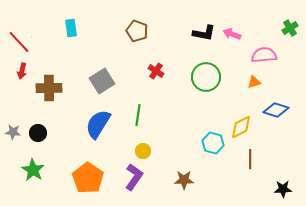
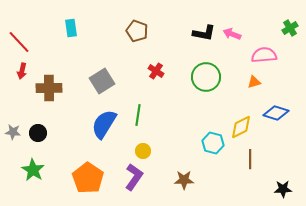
blue diamond: moved 3 px down
blue semicircle: moved 6 px right
